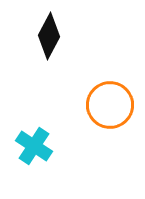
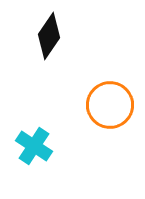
black diamond: rotated 6 degrees clockwise
